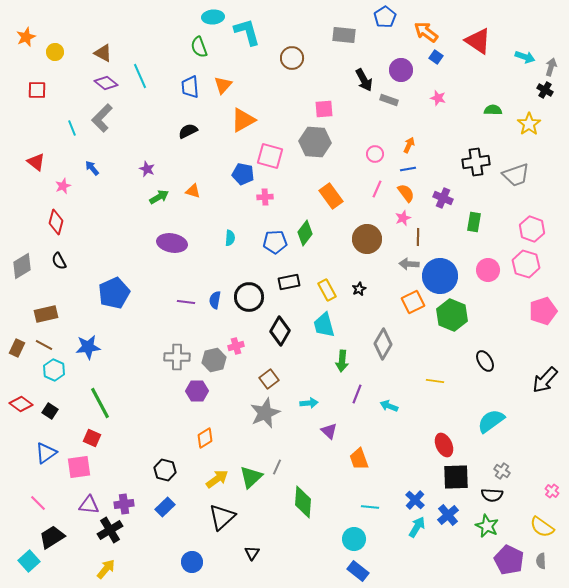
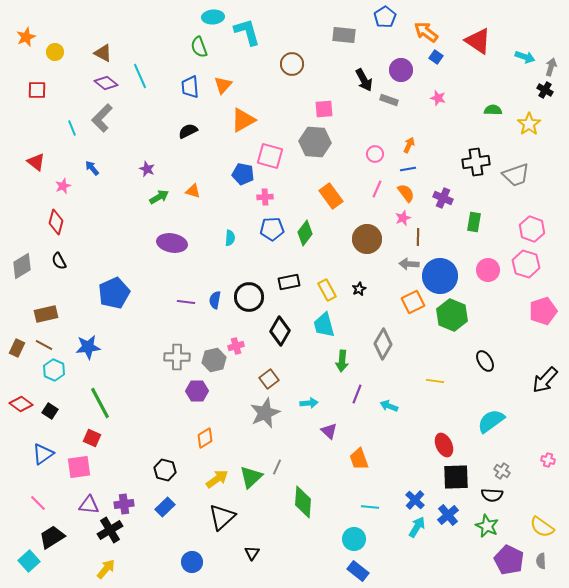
brown circle at (292, 58): moved 6 px down
blue pentagon at (275, 242): moved 3 px left, 13 px up
blue triangle at (46, 453): moved 3 px left, 1 px down
pink cross at (552, 491): moved 4 px left, 31 px up; rotated 24 degrees counterclockwise
